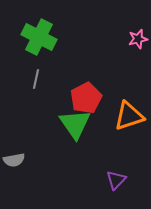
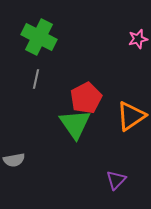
orange triangle: moved 2 px right; rotated 16 degrees counterclockwise
